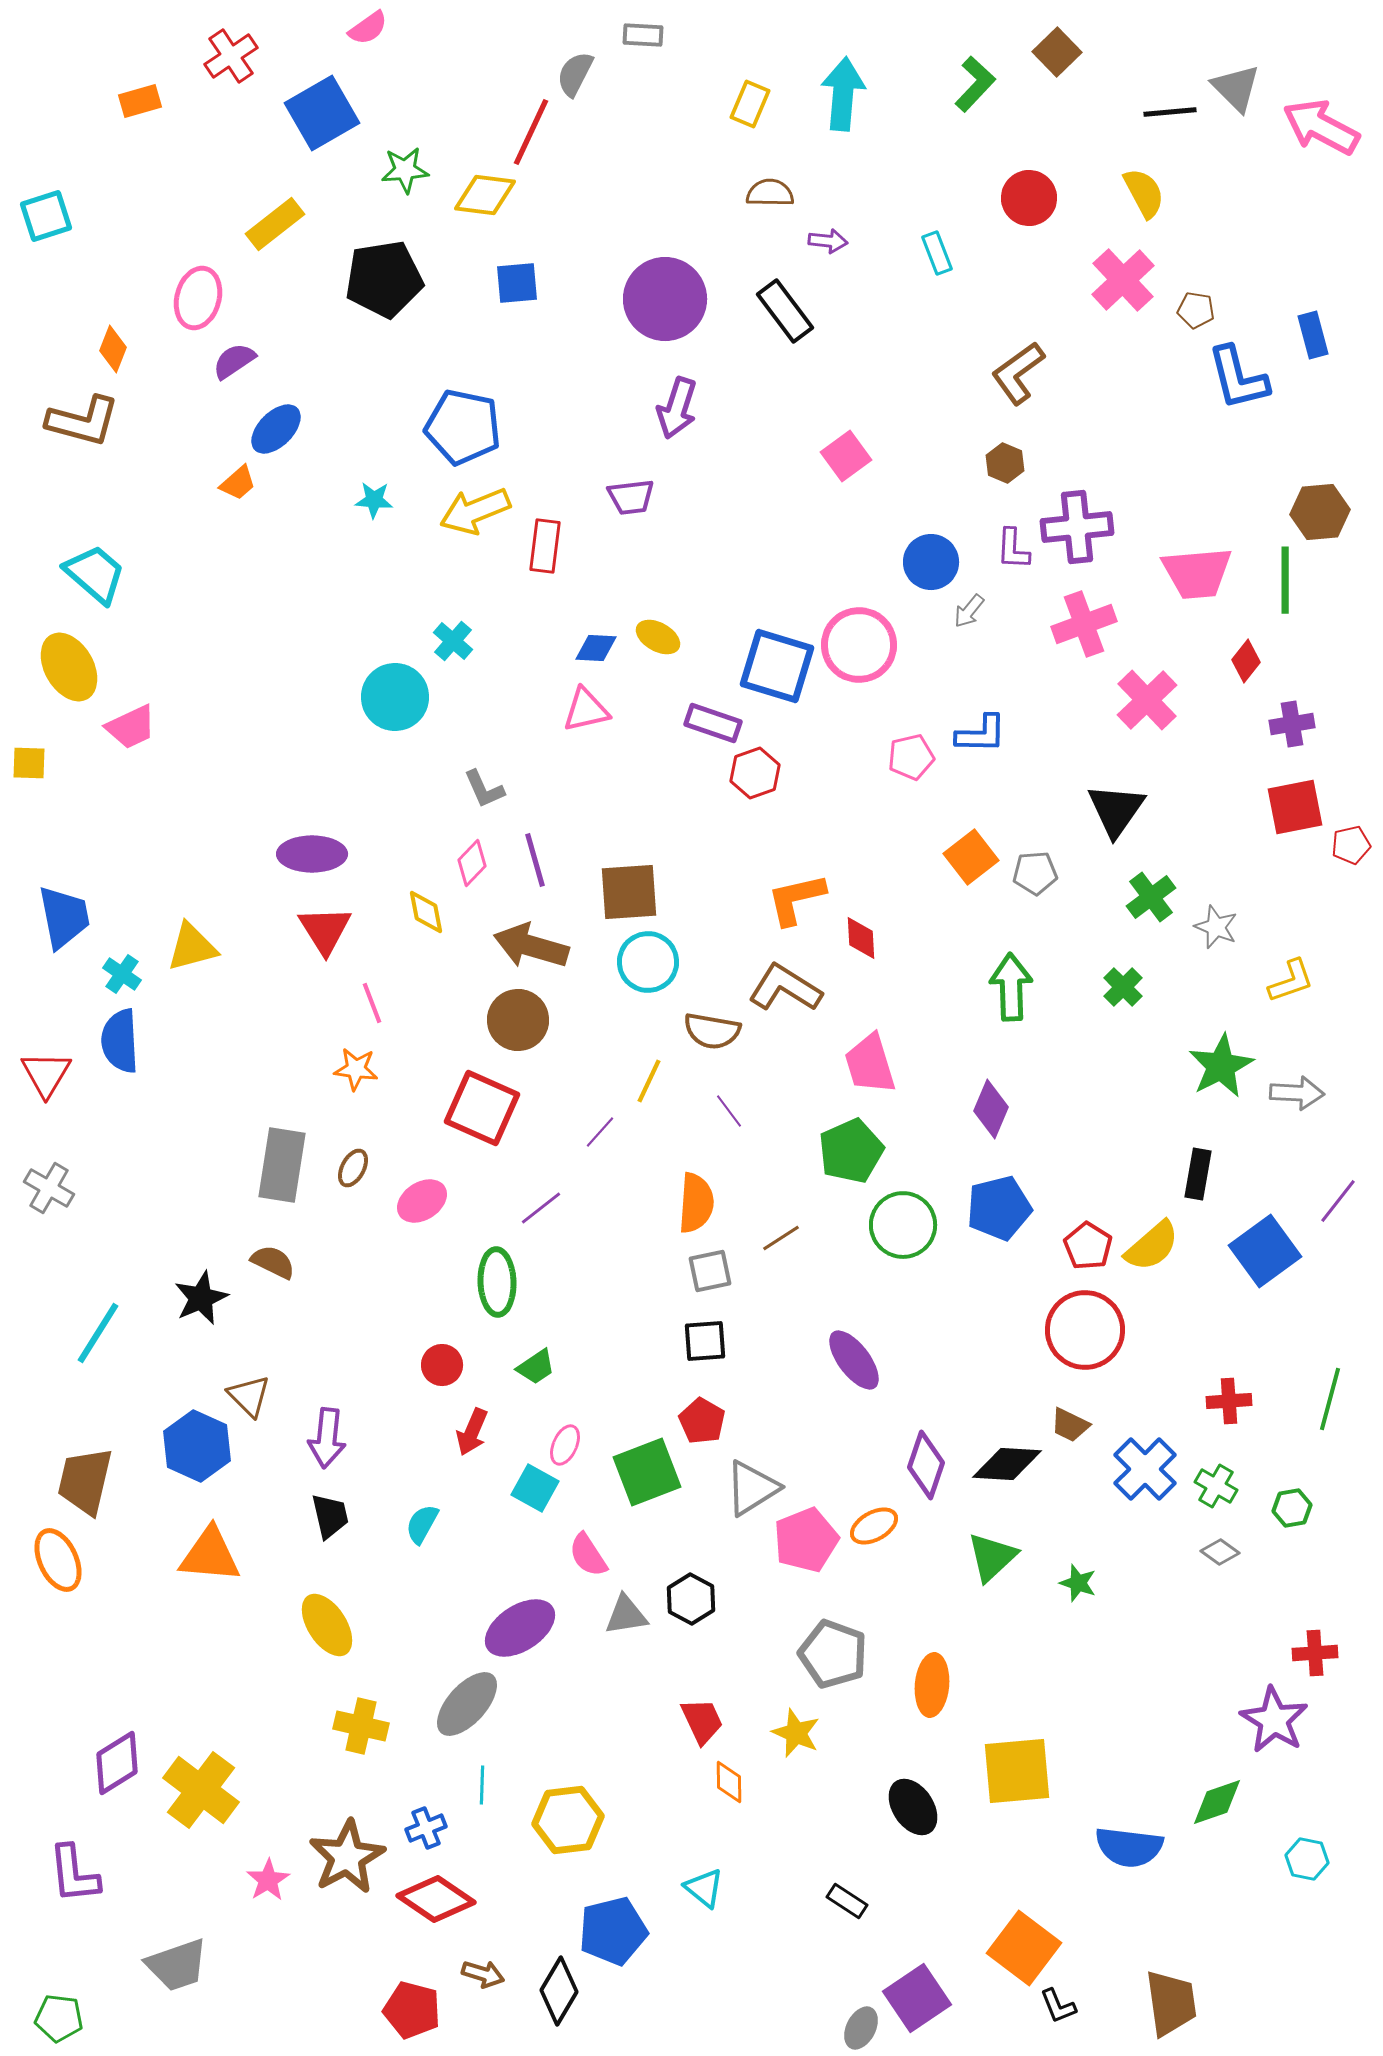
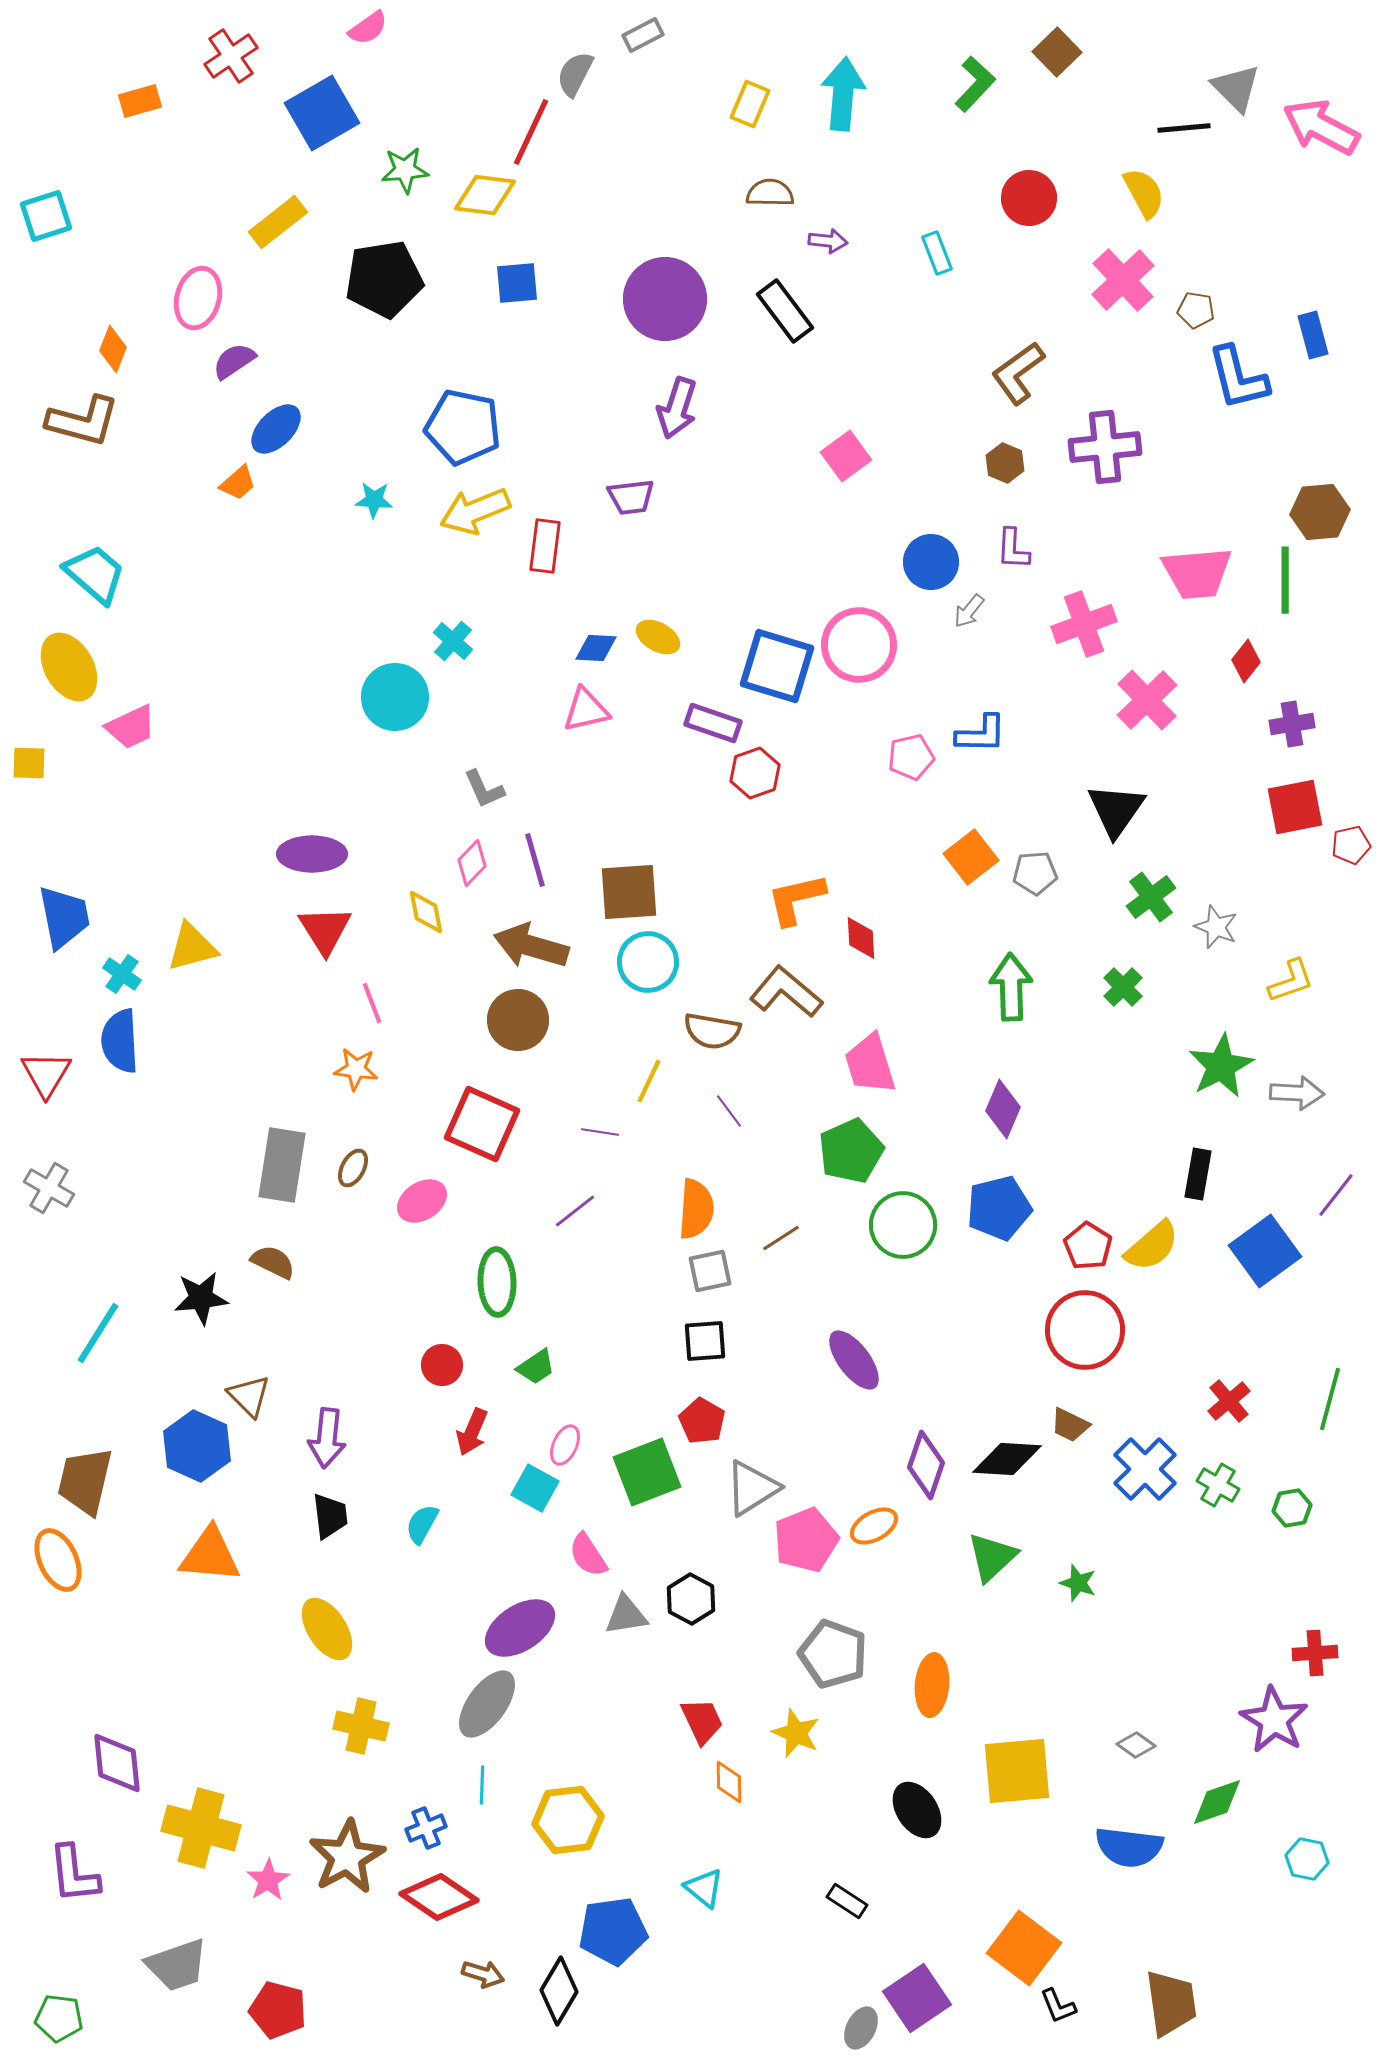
gray rectangle at (643, 35): rotated 30 degrees counterclockwise
black line at (1170, 112): moved 14 px right, 16 px down
yellow rectangle at (275, 224): moved 3 px right, 2 px up
purple cross at (1077, 527): moved 28 px right, 80 px up
brown L-shape at (785, 988): moved 1 px right, 4 px down; rotated 8 degrees clockwise
red square at (482, 1108): moved 16 px down
purple diamond at (991, 1109): moved 12 px right
purple line at (600, 1132): rotated 57 degrees clockwise
purple line at (1338, 1201): moved 2 px left, 6 px up
orange semicircle at (696, 1203): moved 6 px down
purple line at (541, 1208): moved 34 px right, 3 px down
black star at (201, 1298): rotated 18 degrees clockwise
red cross at (1229, 1401): rotated 36 degrees counterclockwise
black diamond at (1007, 1464): moved 5 px up
green cross at (1216, 1486): moved 2 px right, 1 px up
black trapezoid at (330, 1516): rotated 6 degrees clockwise
gray diamond at (1220, 1552): moved 84 px left, 193 px down
yellow ellipse at (327, 1625): moved 4 px down
gray ellipse at (467, 1704): moved 20 px right; rotated 6 degrees counterclockwise
purple diamond at (117, 1763): rotated 64 degrees counterclockwise
yellow cross at (201, 1790): moved 38 px down; rotated 22 degrees counterclockwise
black ellipse at (913, 1807): moved 4 px right, 3 px down
red diamond at (436, 1899): moved 3 px right, 2 px up
blue pentagon at (613, 1931): rotated 6 degrees clockwise
red pentagon at (412, 2010): moved 134 px left
